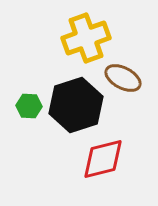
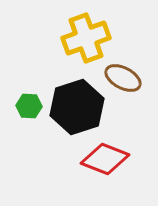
black hexagon: moved 1 px right, 2 px down
red diamond: moved 2 px right; rotated 36 degrees clockwise
